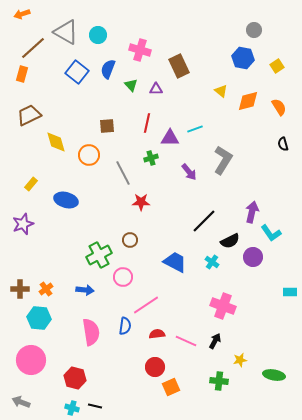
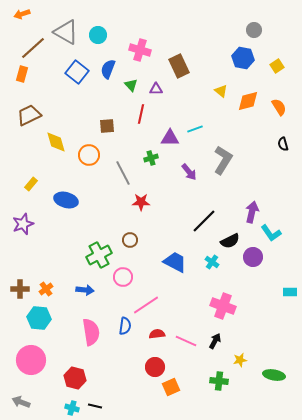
red line at (147, 123): moved 6 px left, 9 px up
